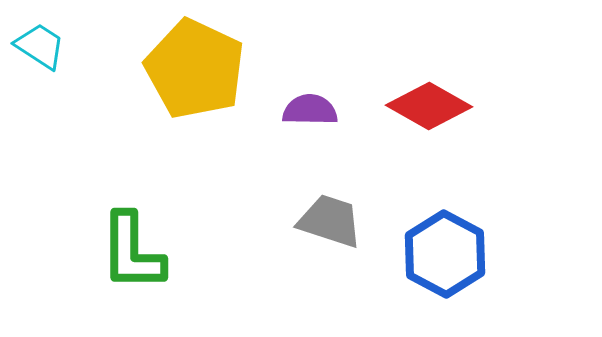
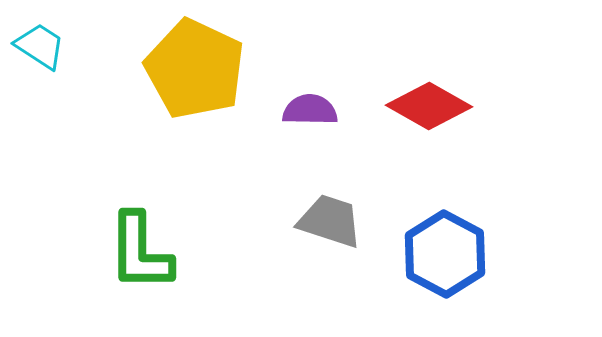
green L-shape: moved 8 px right
